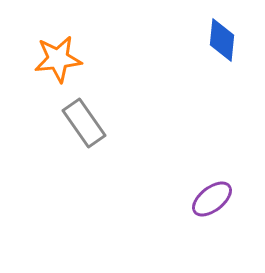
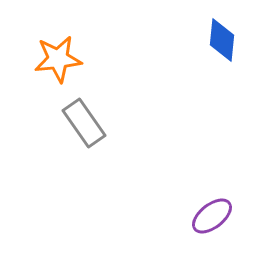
purple ellipse: moved 17 px down
